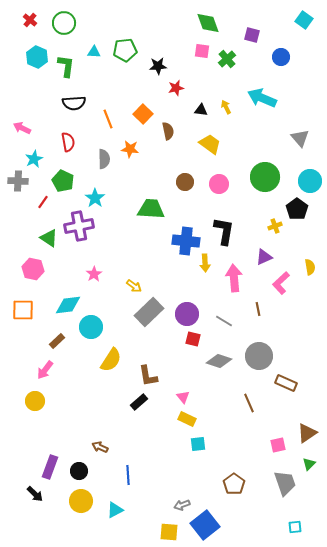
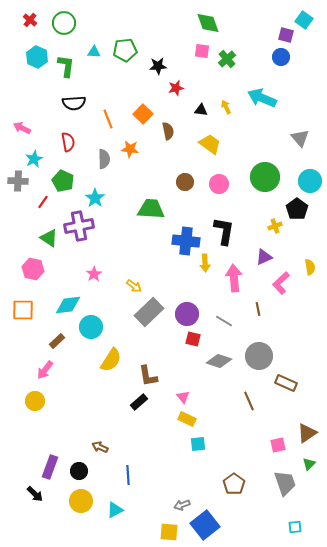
purple square at (252, 35): moved 34 px right
brown line at (249, 403): moved 2 px up
